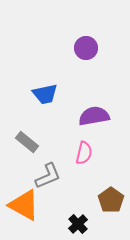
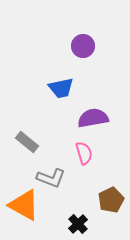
purple circle: moved 3 px left, 2 px up
blue trapezoid: moved 16 px right, 6 px up
purple semicircle: moved 1 px left, 2 px down
pink semicircle: rotated 30 degrees counterclockwise
gray L-shape: moved 3 px right, 2 px down; rotated 44 degrees clockwise
brown pentagon: rotated 10 degrees clockwise
